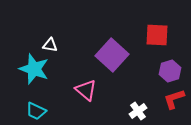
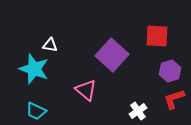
red square: moved 1 px down
